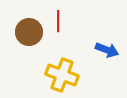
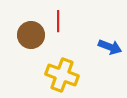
brown circle: moved 2 px right, 3 px down
blue arrow: moved 3 px right, 3 px up
